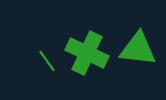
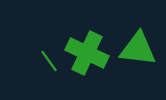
green line: moved 2 px right
